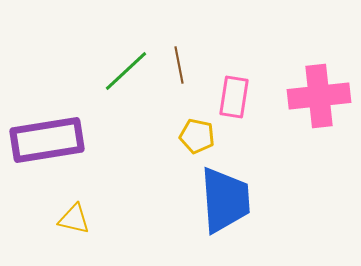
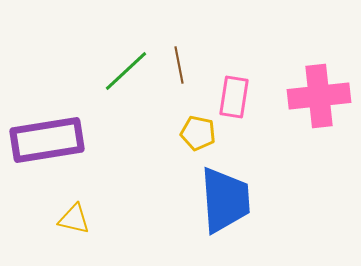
yellow pentagon: moved 1 px right, 3 px up
